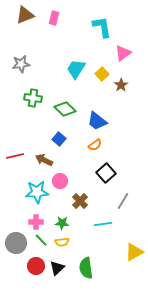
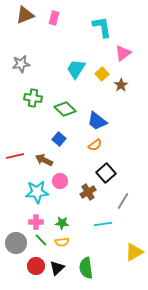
brown cross: moved 8 px right, 9 px up; rotated 14 degrees clockwise
